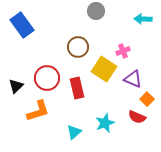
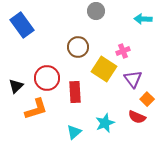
purple triangle: rotated 30 degrees clockwise
red rectangle: moved 2 px left, 4 px down; rotated 10 degrees clockwise
orange L-shape: moved 2 px left, 2 px up
